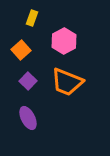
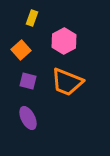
purple square: rotated 30 degrees counterclockwise
